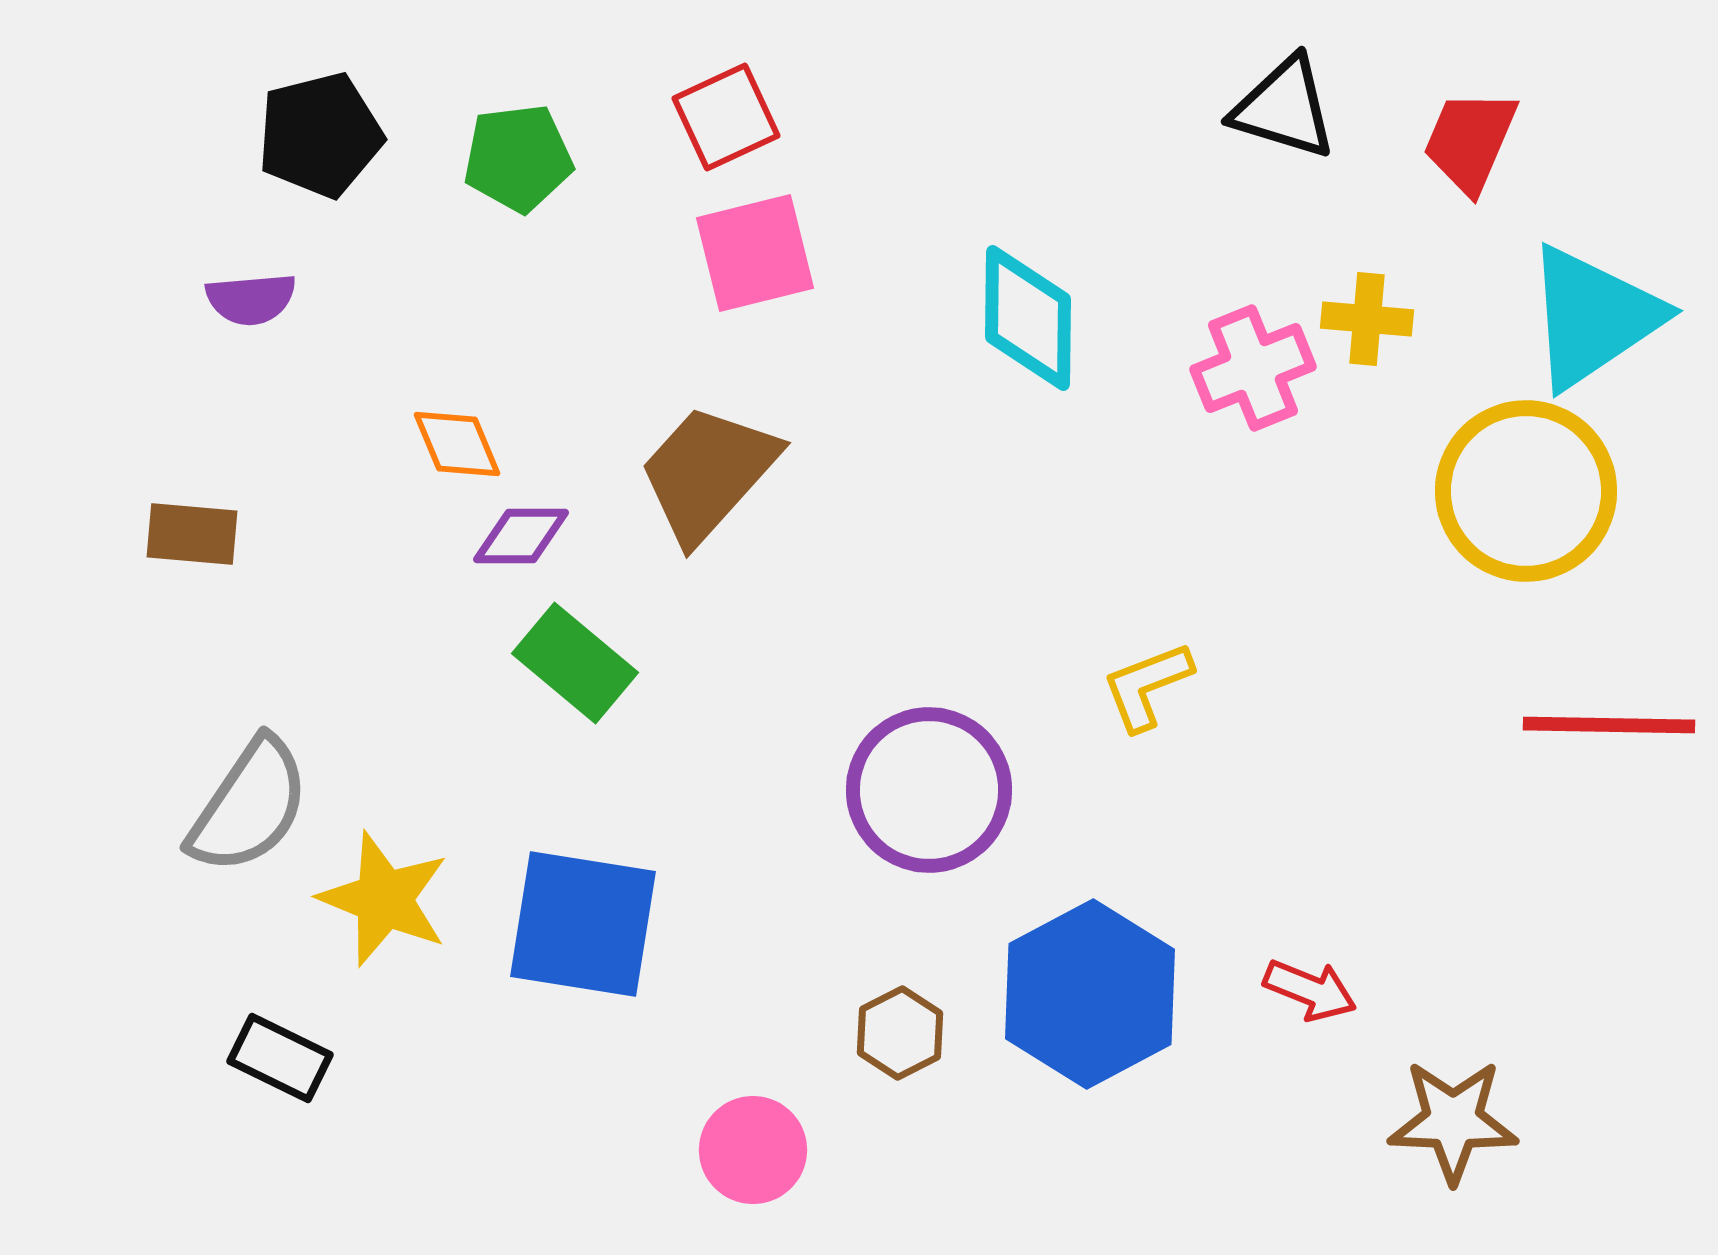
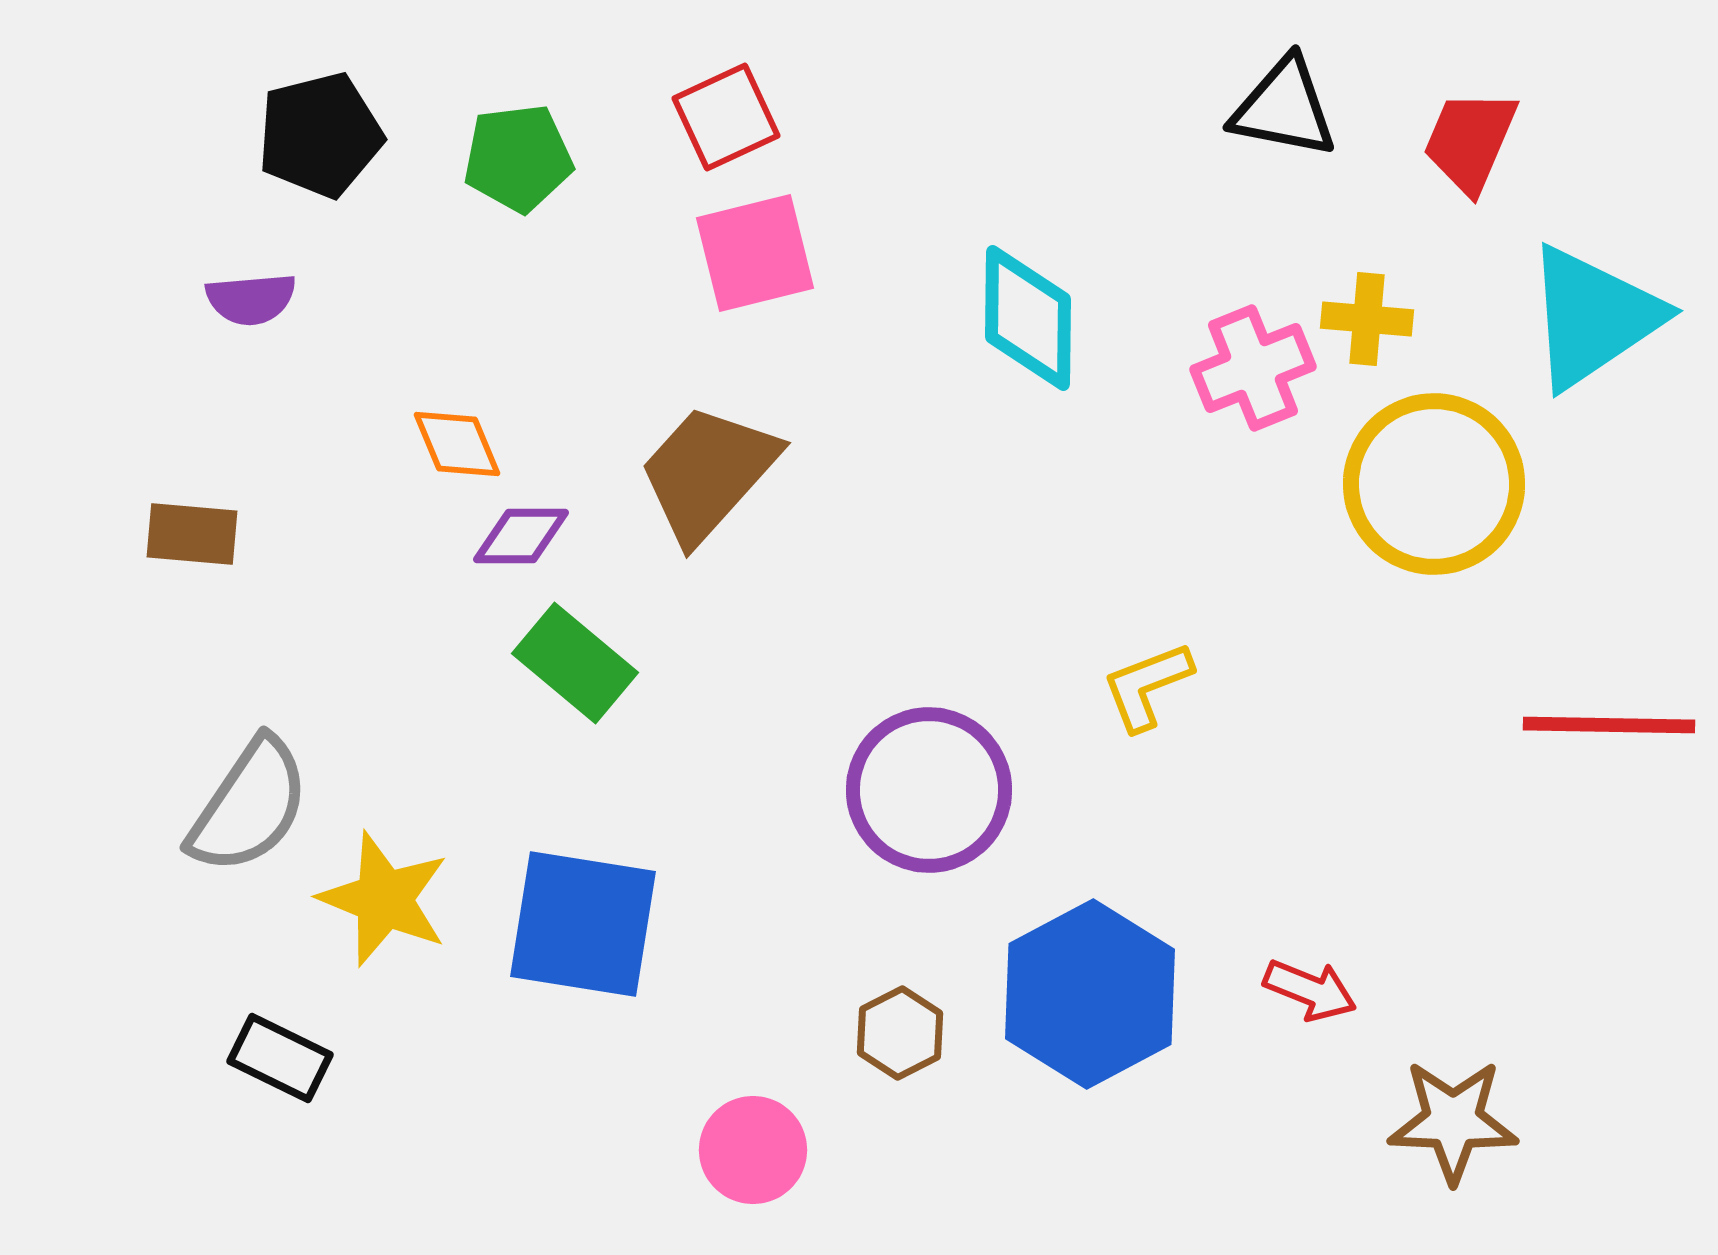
black triangle: rotated 6 degrees counterclockwise
yellow circle: moved 92 px left, 7 px up
